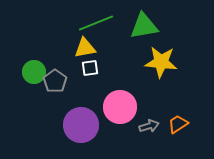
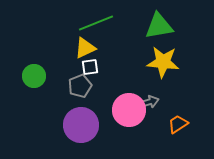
green triangle: moved 15 px right
yellow triangle: rotated 15 degrees counterclockwise
yellow star: moved 2 px right
white square: moved 1 px up
green circle: moved 4 px down
gray pentagon: moved 25 px right, 5 px down; rotated 15 degrees clockwise
pink circle: moved 9 px right, 3 px down
gray arrow: moved 24 px up
